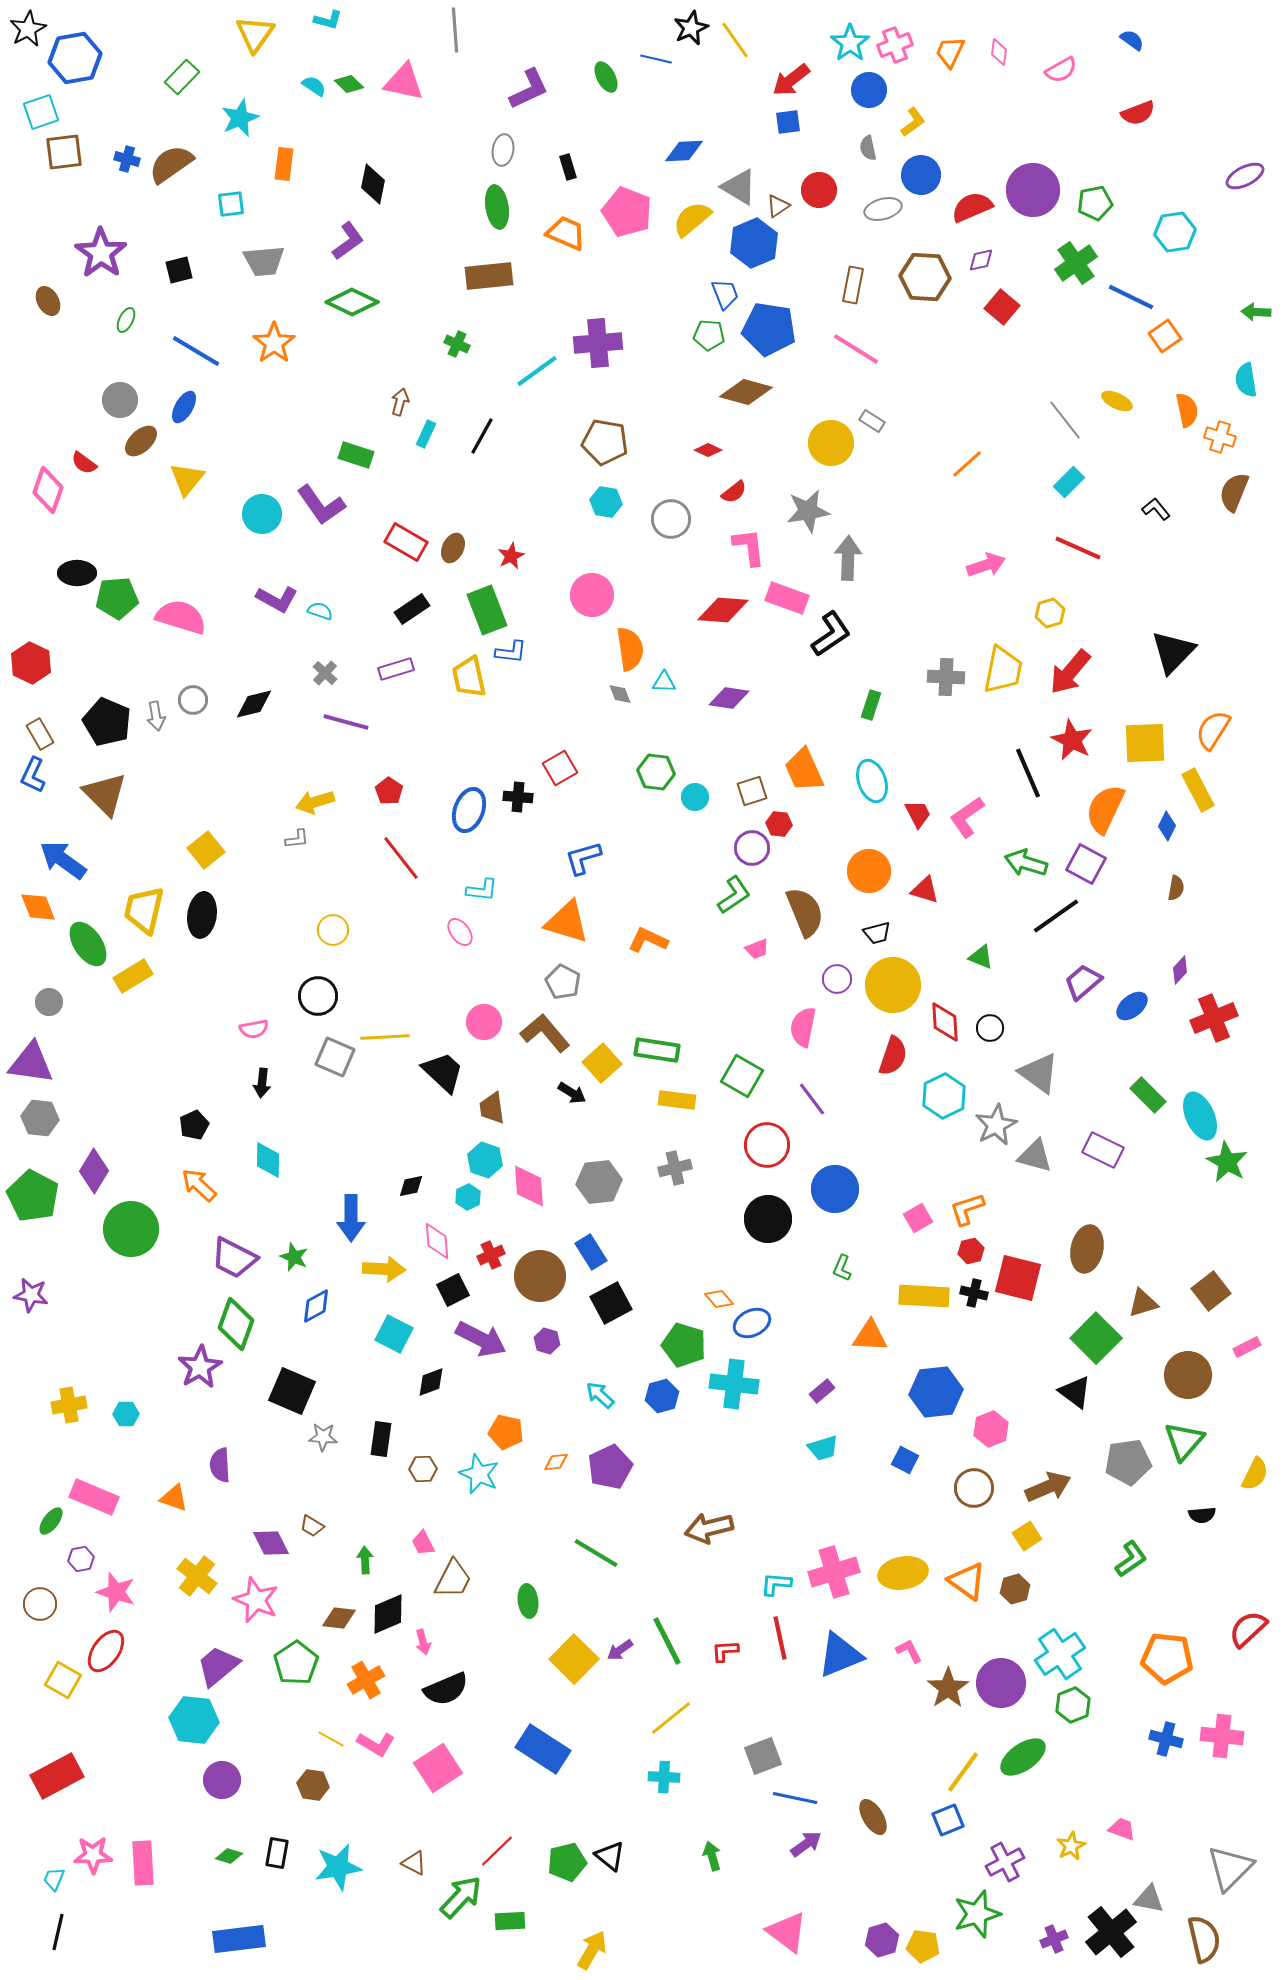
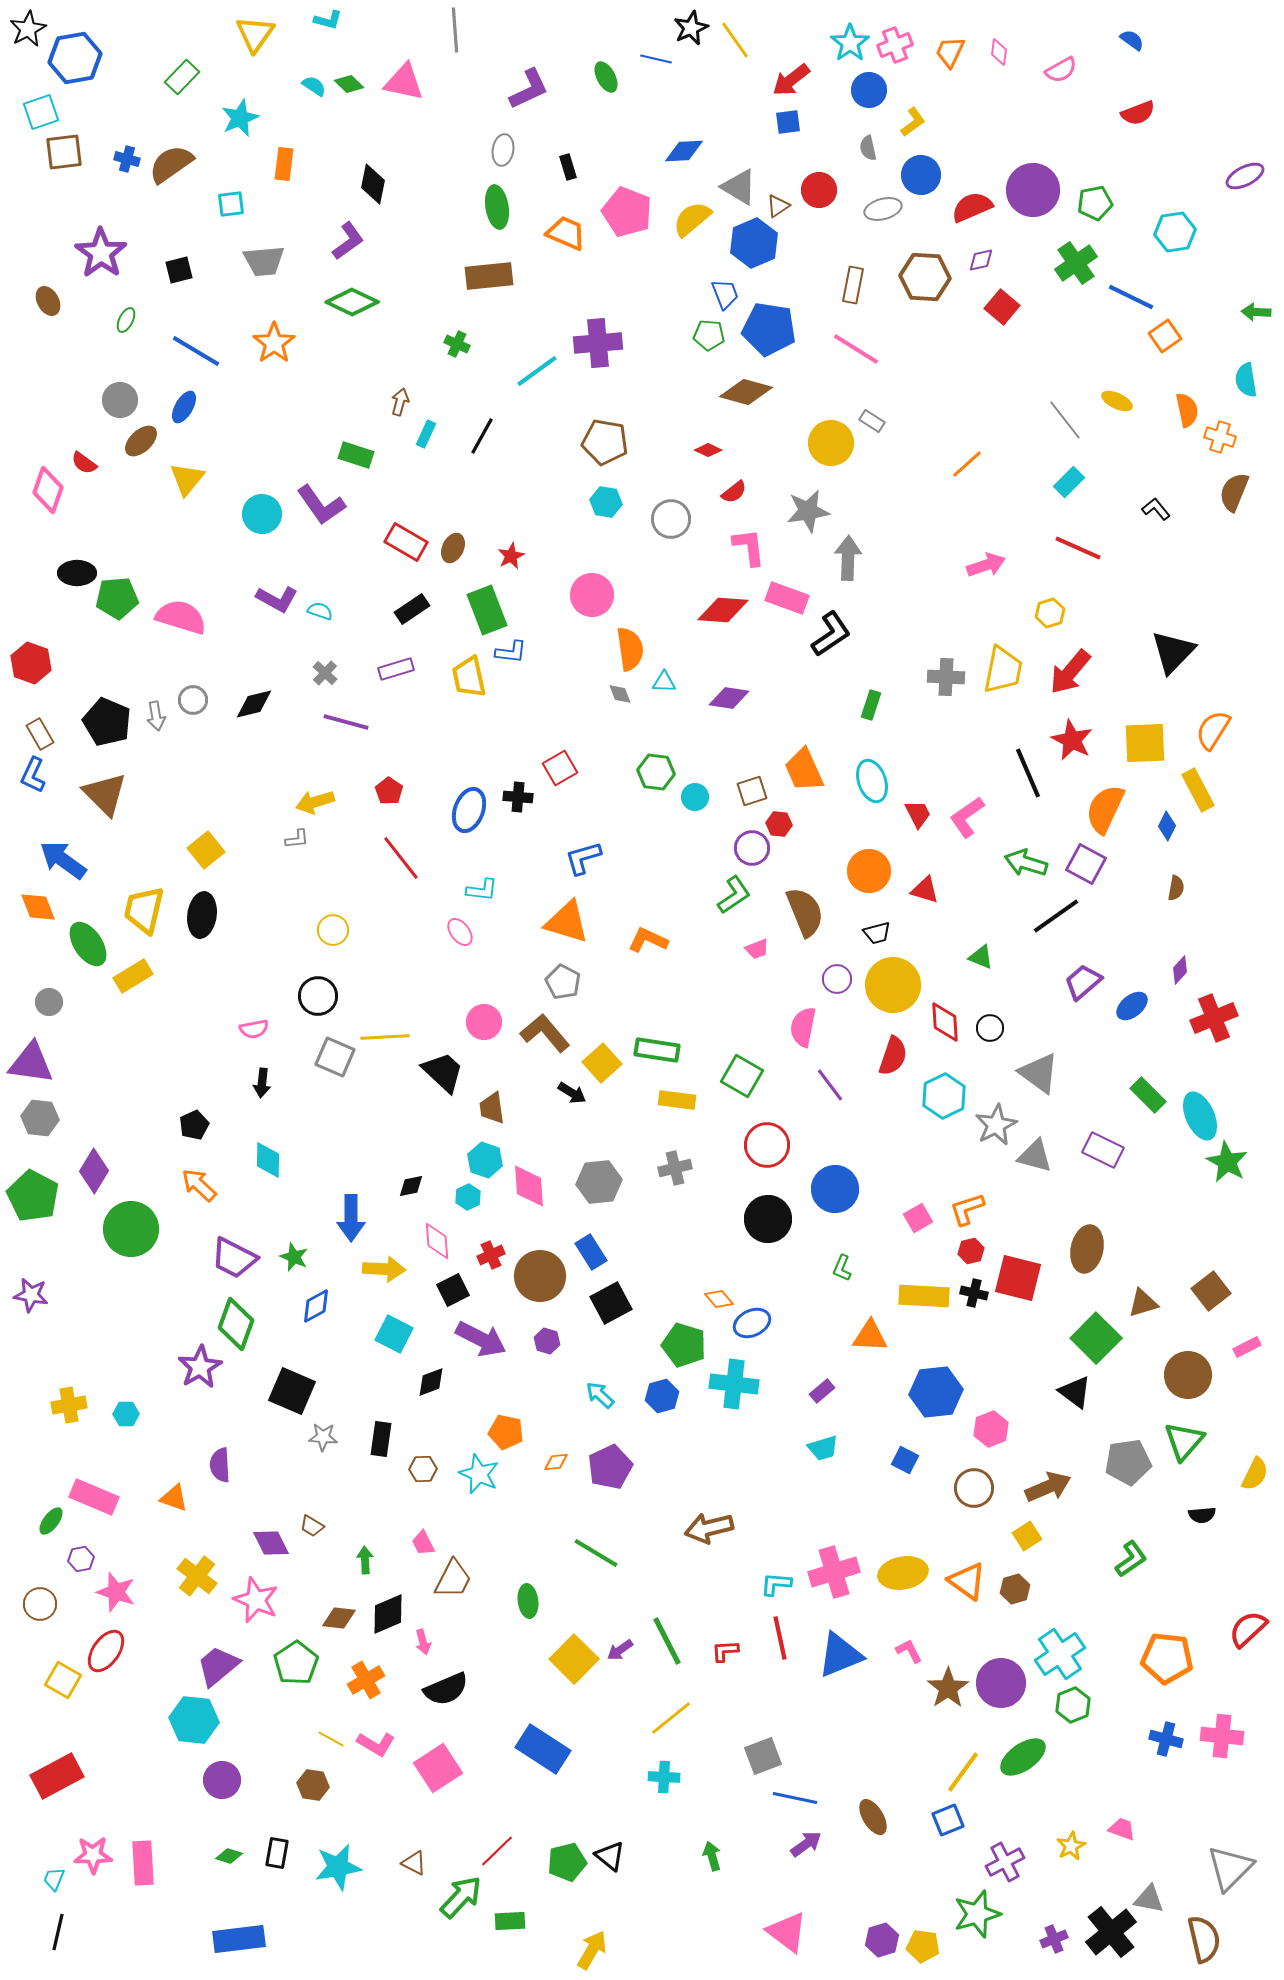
red hexagon at (31, 663): rotated 6 degrees counterclockwise
purple line at (812, 1099): moved 18 px right, 14 px up
